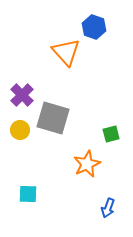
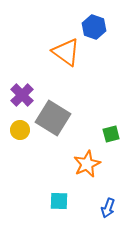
orange triangle: rotated 12 degrees counterclockwise
gray square: rotated 16 degrees clockwise
cyan square: moved 31 px right, 7 px down
